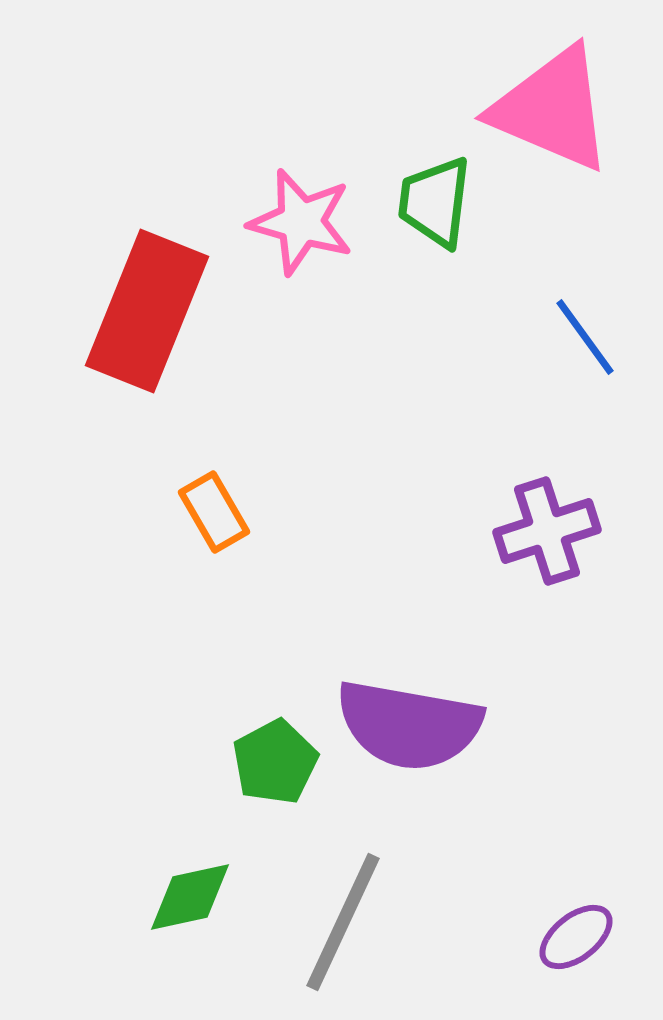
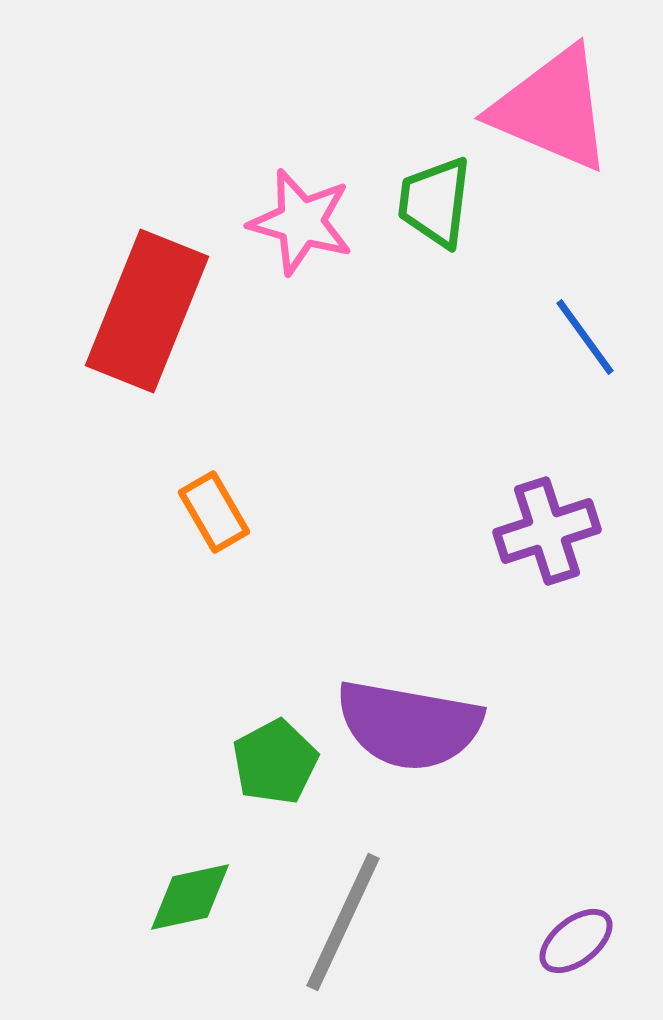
purple ellipse: moved 4 px down
